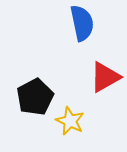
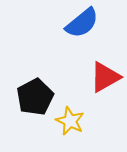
blue semicircle: rotated 63 degrees clockwise
